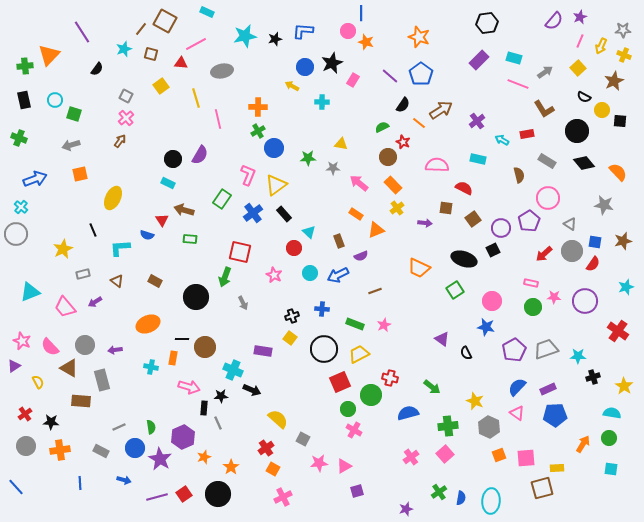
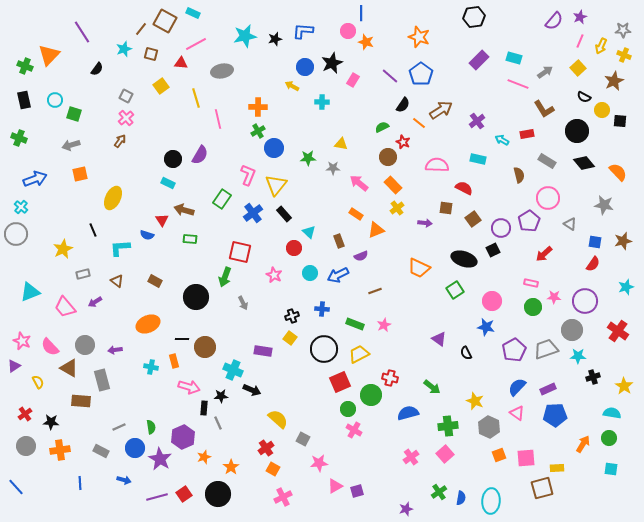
cyan rectangle at (207, 12): moved 14 px left, 1 px down
black hexagon at (487, 23): moved 13 px left, 6 px up
green cross at (25, 66): rotated 28 degrees clockwise
yellow triangle at (276, 185): rotated 15 degrees counterclockwise
gray circle at (572, 251): moved 79 px down
purple triangle at (442, 339): moved 3 px left
orange rectangle at (173, 358): moved 1 px right, 3 px down; rotated 24 degrees counterclockwise
pink triangle at (344, 466): moved 9 px left, 20 px down
